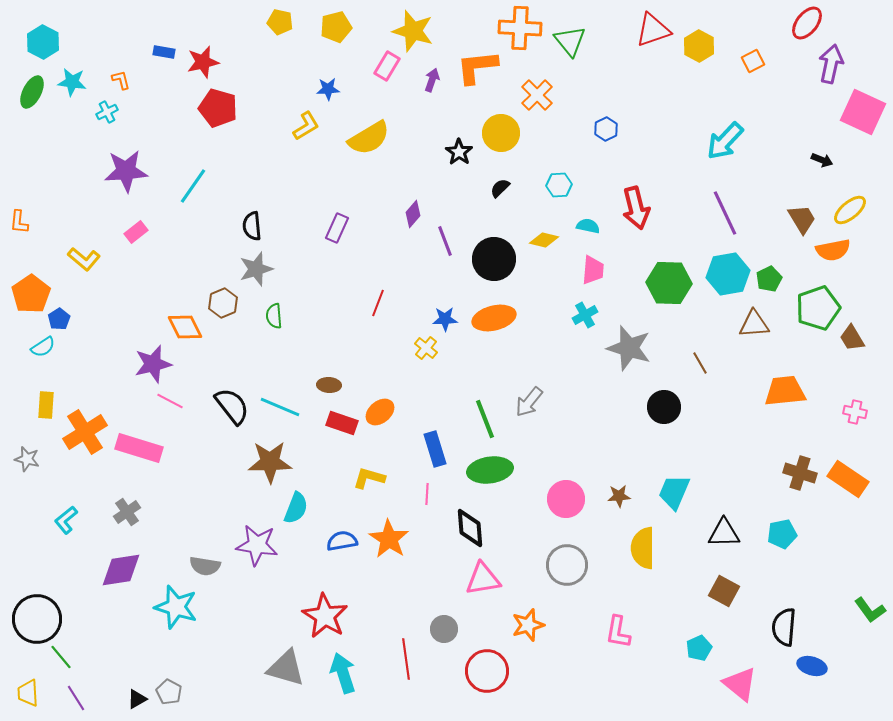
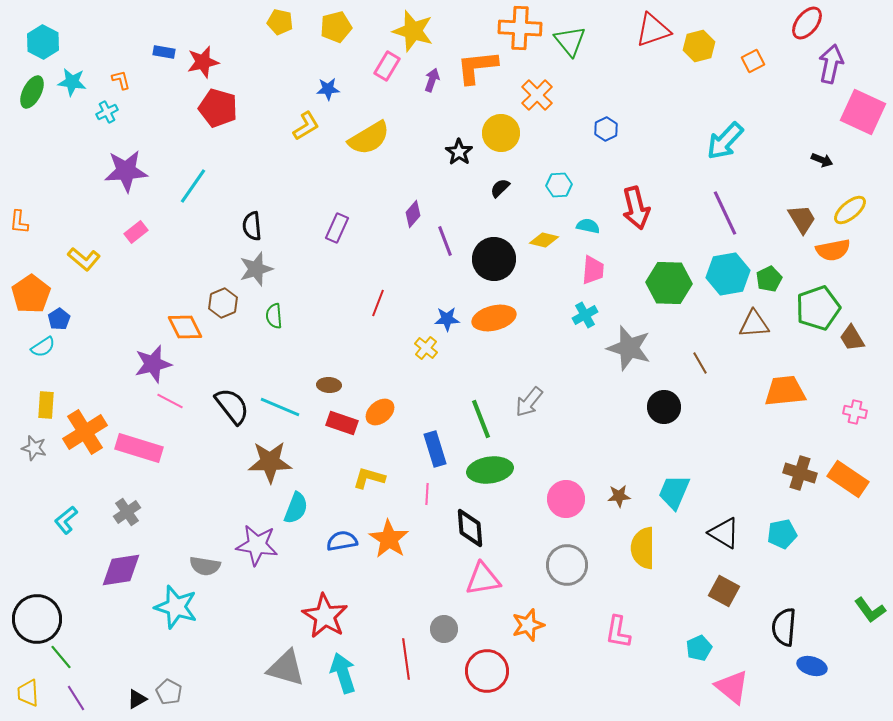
yellow hexagon at (699, 46): rotated 16 degrees clockwise
blue star at (445, 319): moved 2 px right
green line at (485, 419): moved 4 px left
gray star at (27, 459): moved 7 px right, 11 px up
black triangle at (724, 533): rotated 32 degrees clockwise
pink triangle at (740, 684): moved 8 px left, 3 px down
